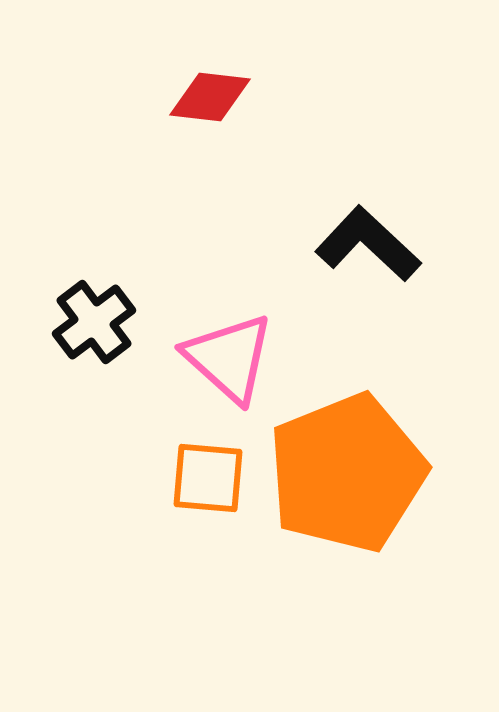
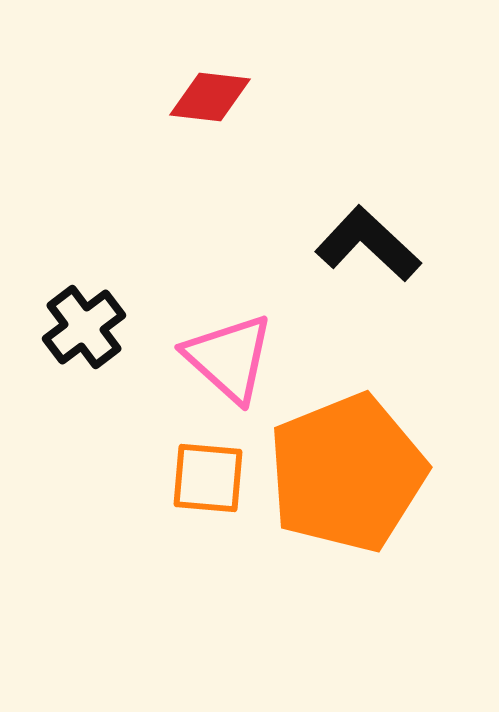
black cross: moved 10 px left, 5 px down
